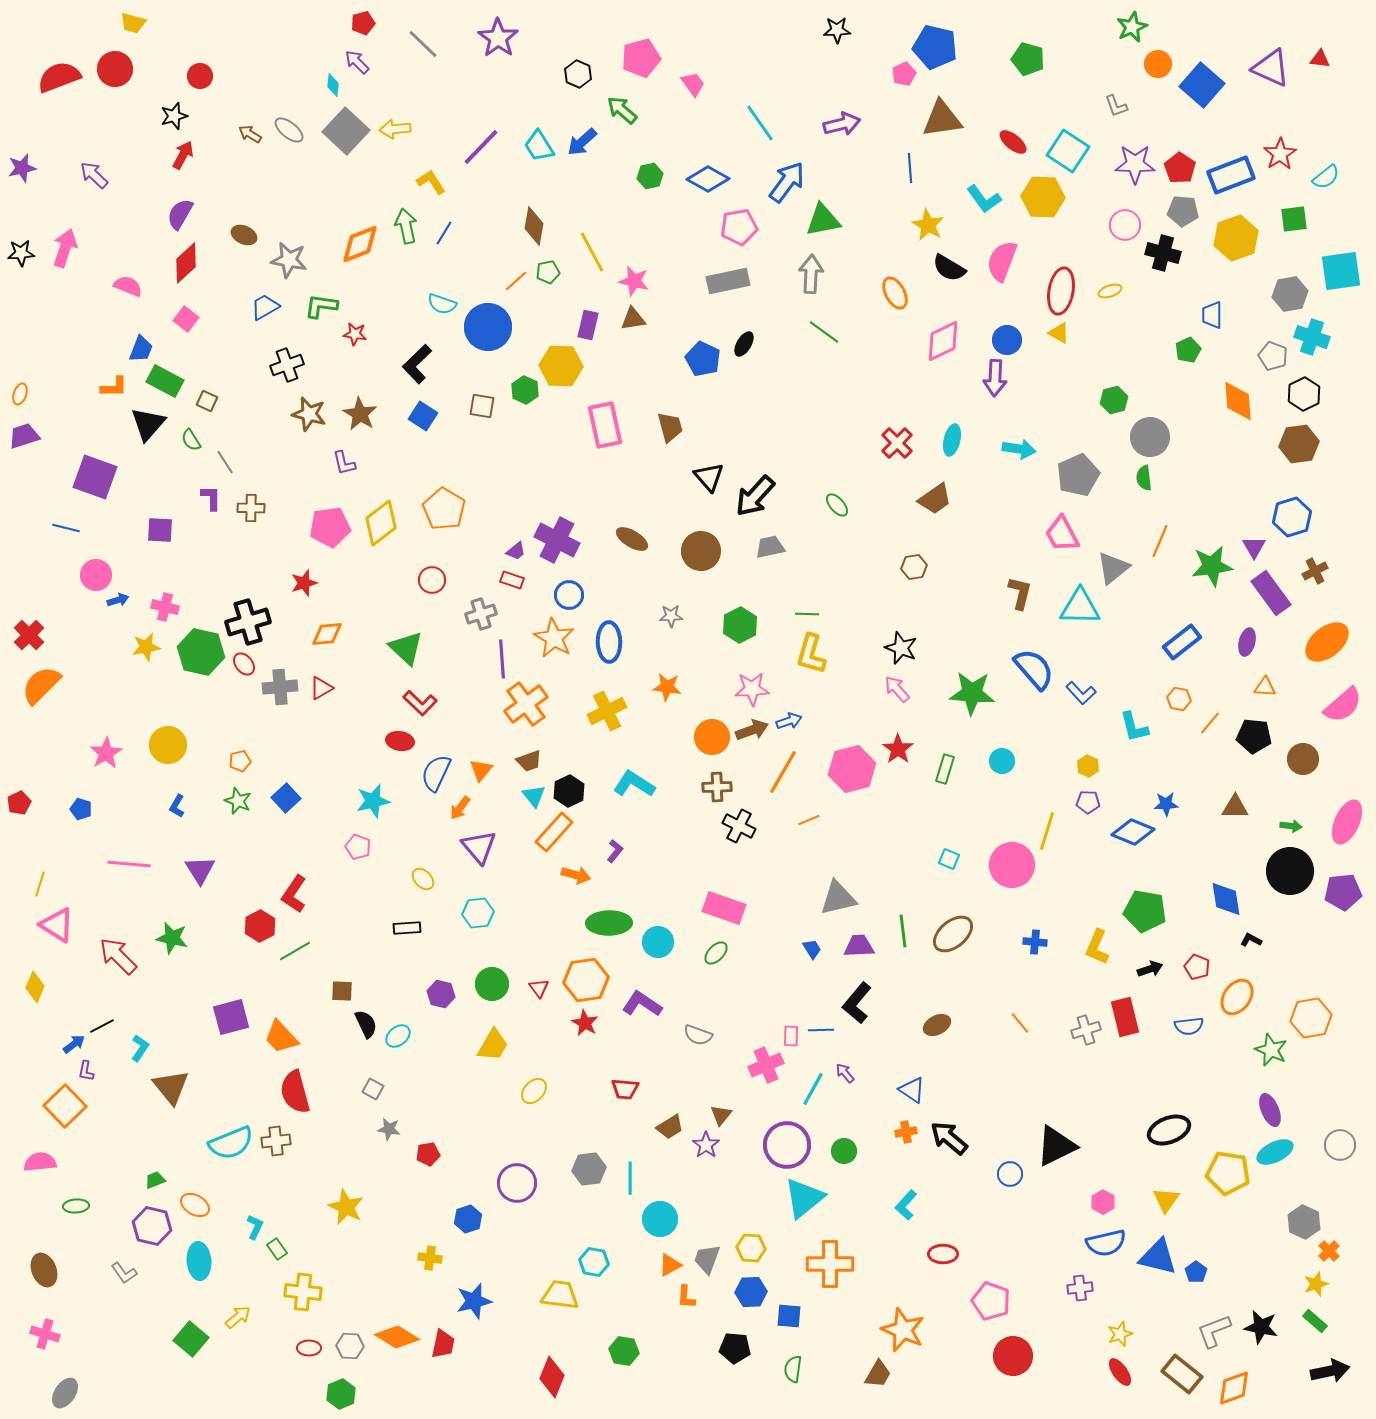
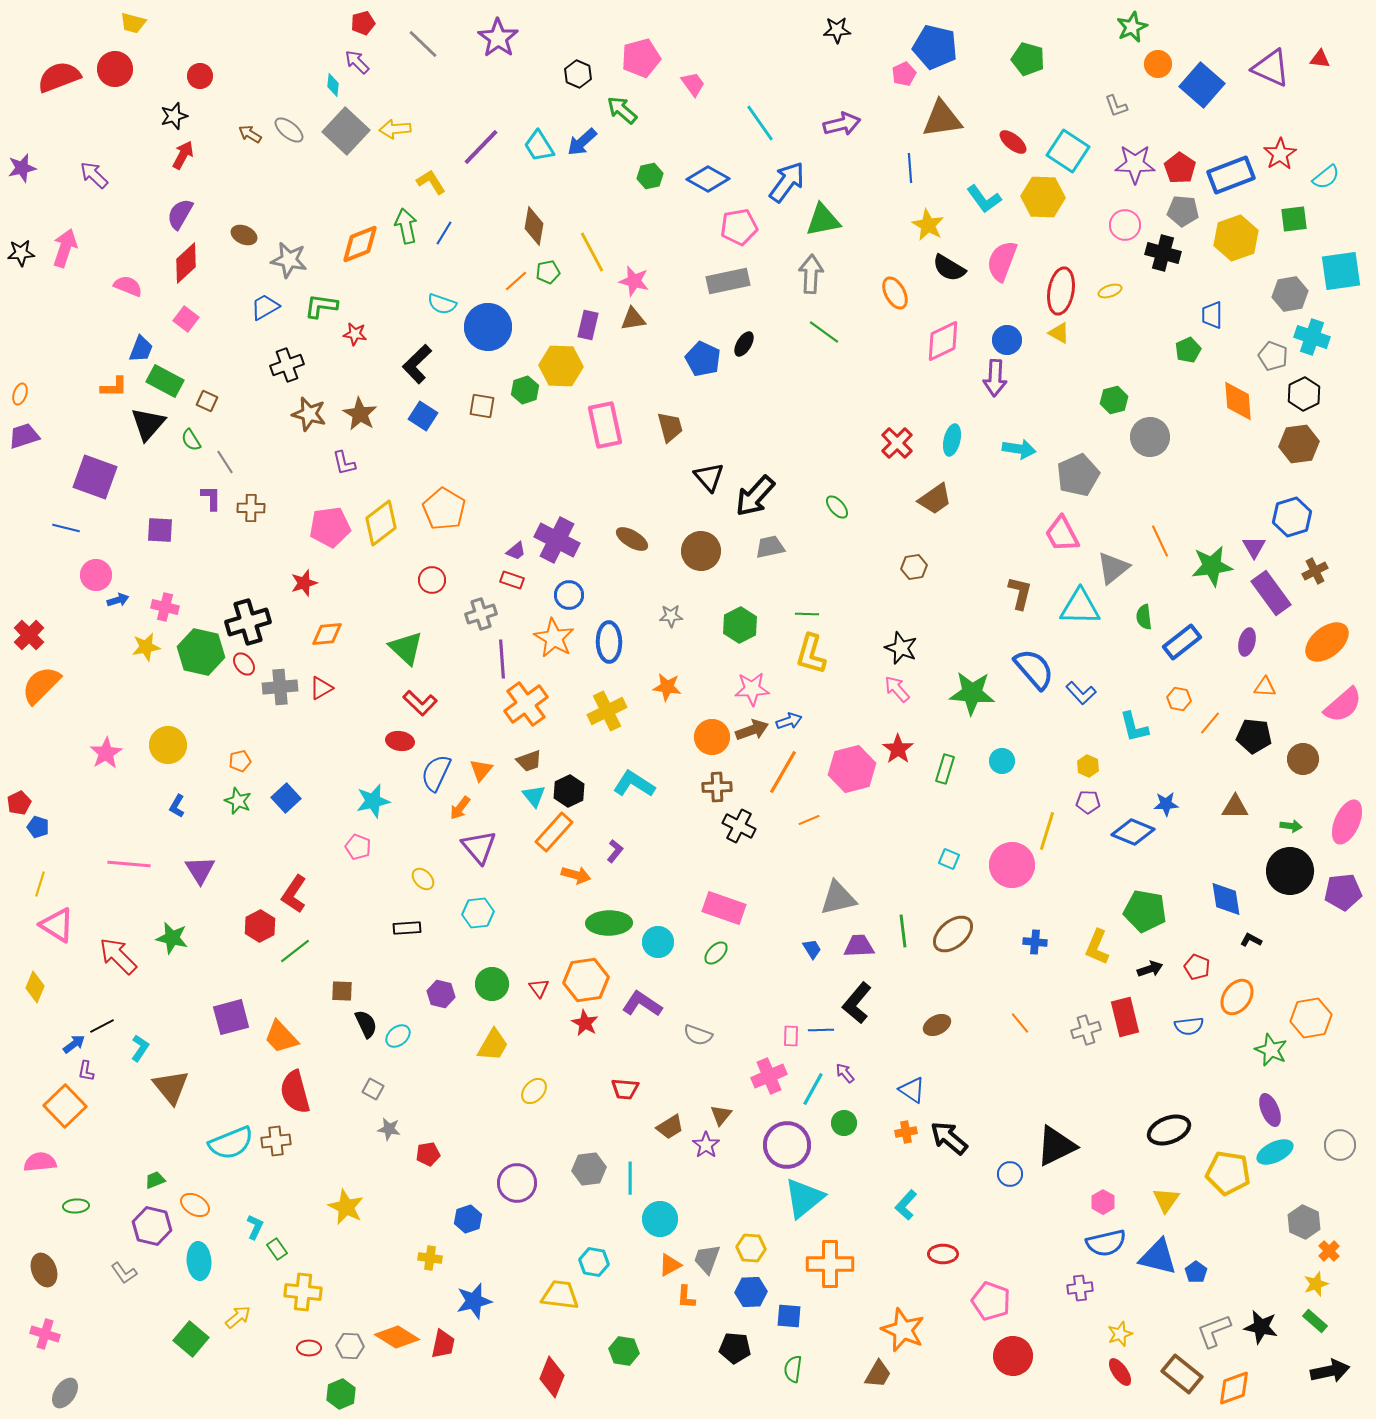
green hexagon at (525, 390): rotated 16 degrees clockwise
green semicircle at (1144, 478): moved 139 px down
green ellipse at (837, 505): moved 2 px down
orange line at (1160, 541): rotated 48 degrees counterclockwise
blue pentagon at (81, 809): moved 43 px left, 18 px down
green line at (295, 951): rotated 8 degrees counterclockwise
pink cross at (766, 1065): moved 3 px right, 11 px down
green circle at (844, 1151): moved 28 px up
